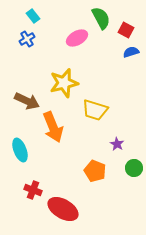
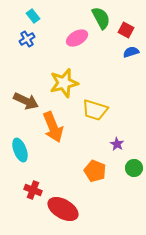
brown arrow: moved 1 px left
